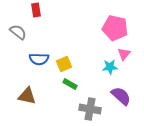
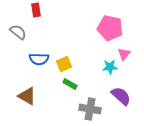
pink pentagon: moved 5 px left
brown triangle: rotated 18 degrees clockwise
